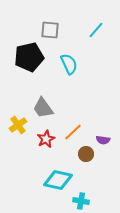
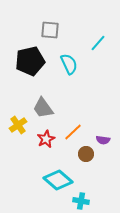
cyan line: moved 2 px right, 13 px down
black pentagon: moved 1 px right, 4 px down
cyan diamond: rotated 28 degrees clockwise
